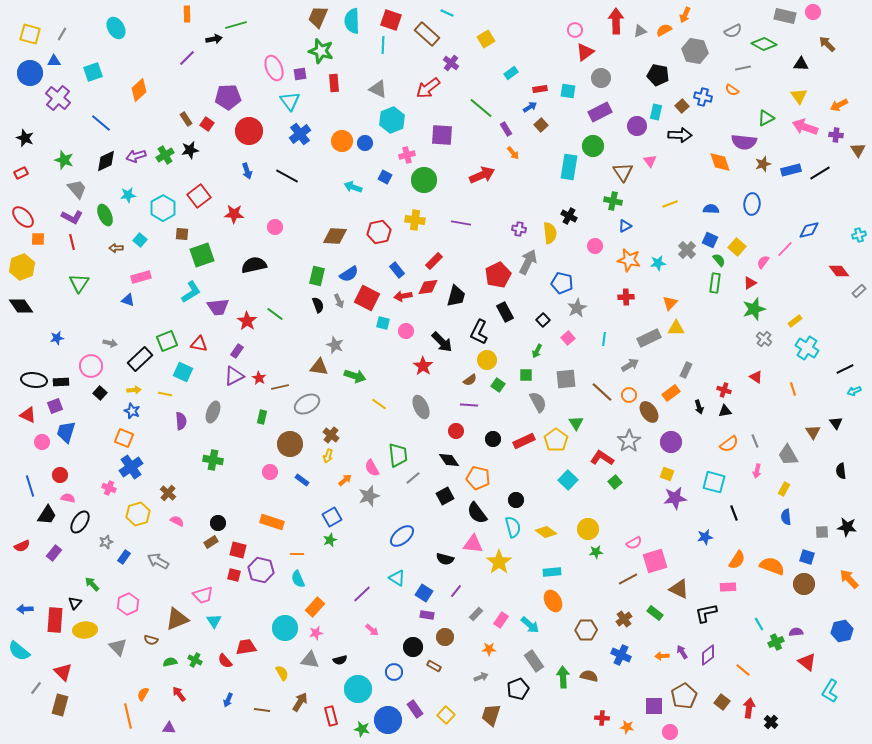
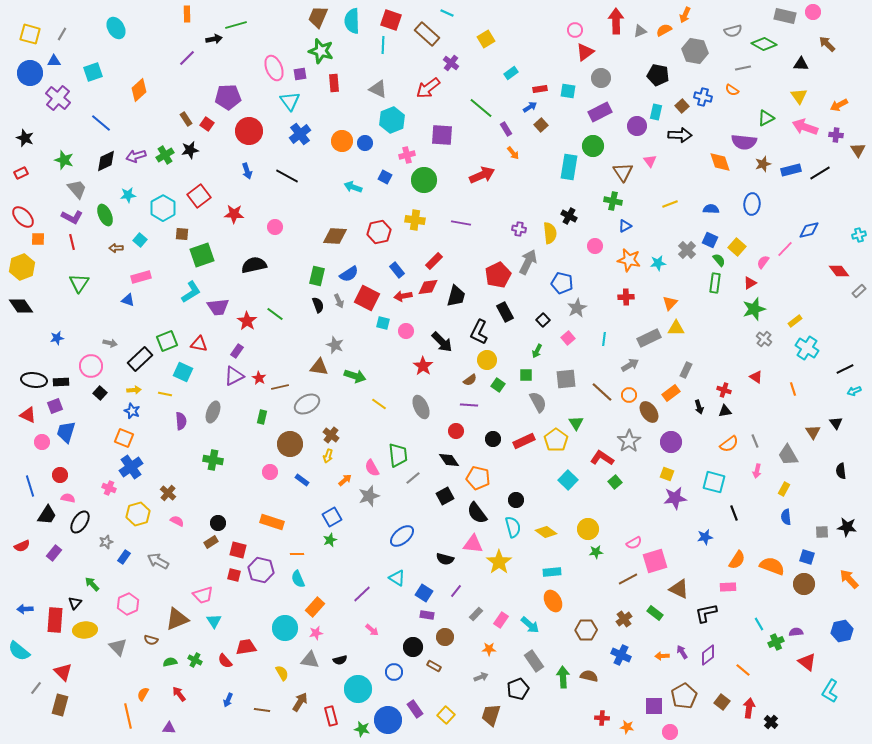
gray semicircle at (733, 31): rotated 12 degrees clockwise
